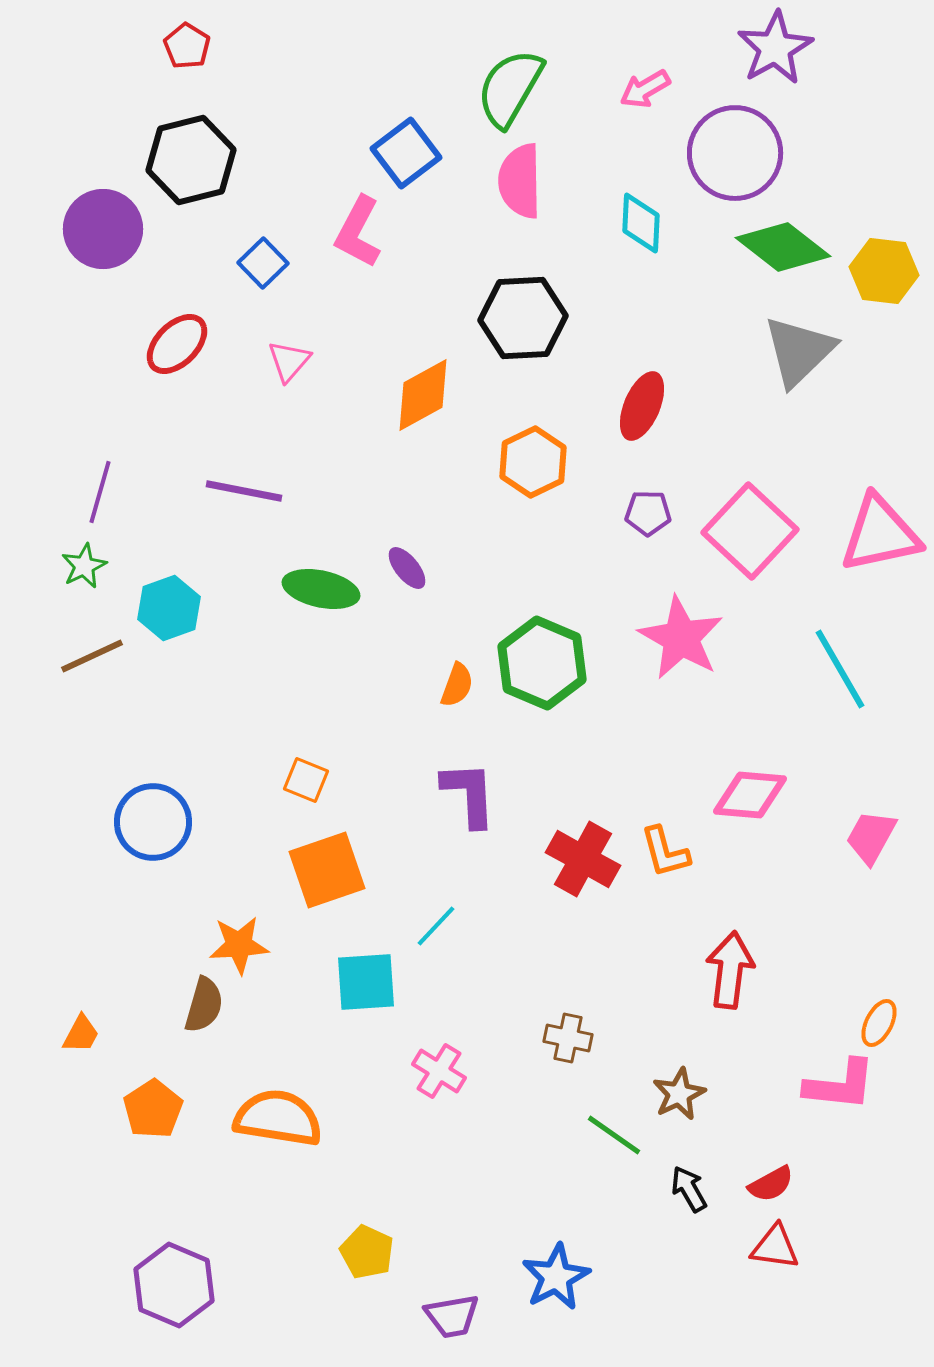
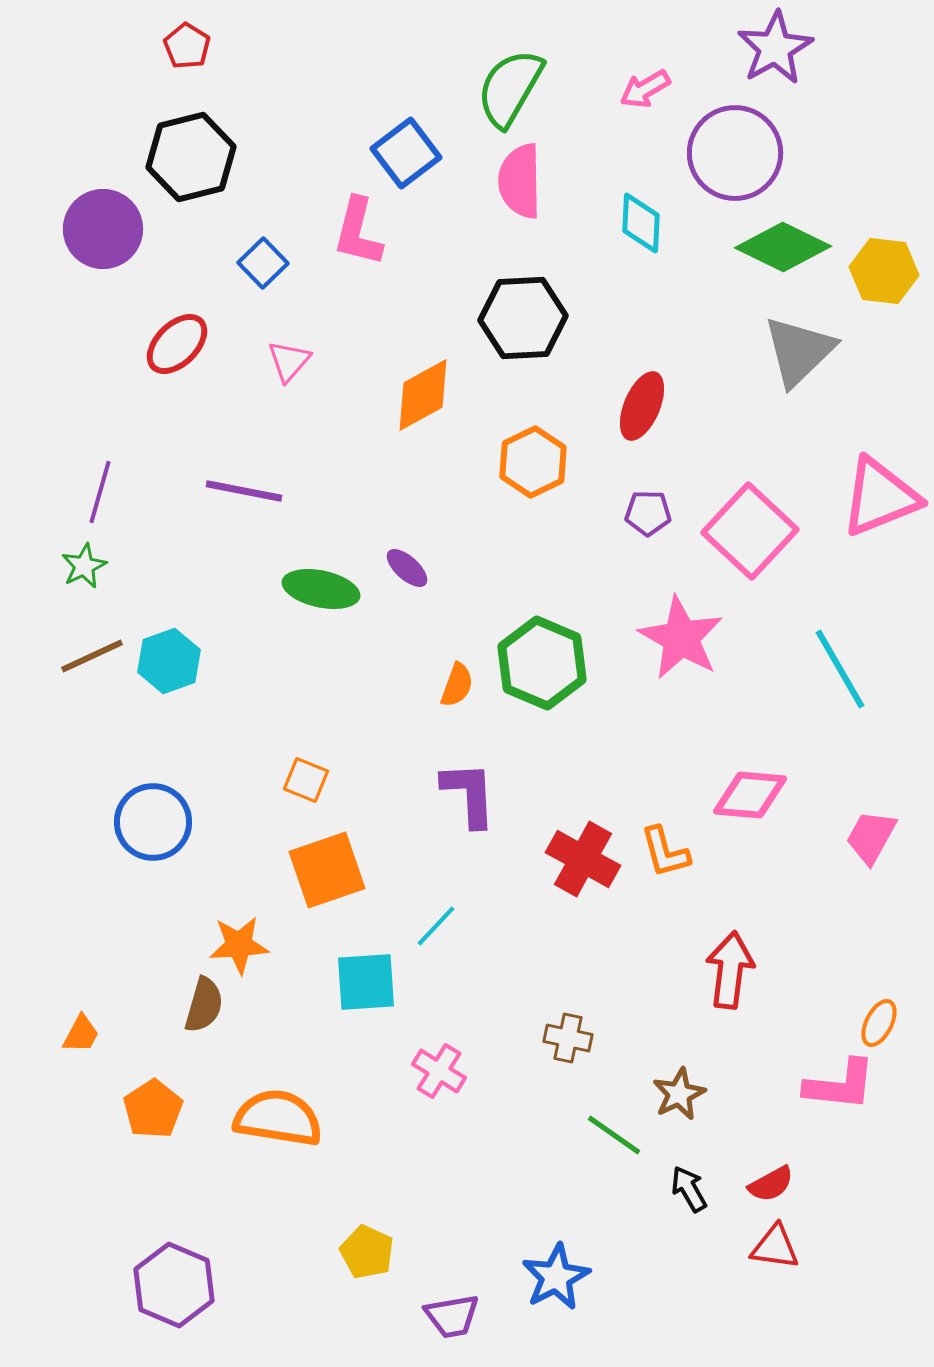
black hexagon at (191, 160): moved 3 px up
pink L-shape at (358, 232): rotated 14 degrees counterclockwise
green diamond at (783, 247): rotated 12 degrees counterclockwise
pink triangle at (880, 534): moved 37 px up; rotated 10 degrees counterclockwise
purple ellipse at (407, 568): rotated 9 degrees counterclockwise
cyan hexagon at (169, 608): moved 53 px down
